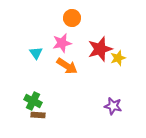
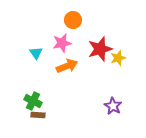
orange circle: moved 1 px right, 2 px down
orange arrow: rotated 55 degrees counterclockwise
purple star: rotated 18 degrees clockwise
